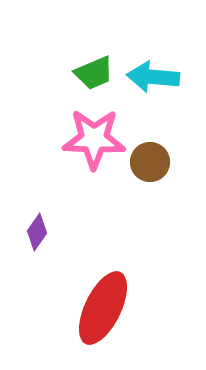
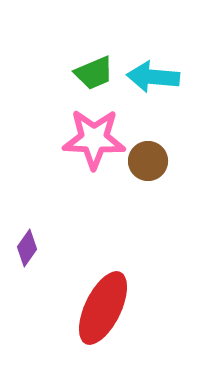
brown circle: moved 2 px left, 1 px up
purple diamond: moved 10 px left, 16 px down
